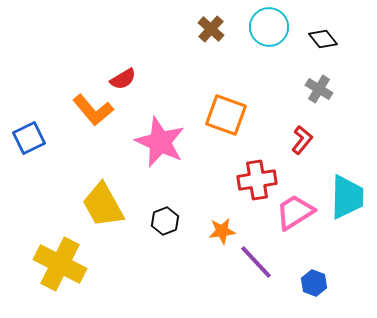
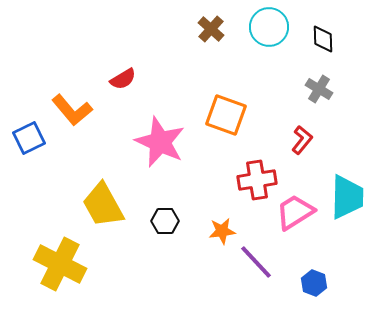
black diamond: rotated 36 degrees clockwise
orange L-shape: moved 21 px left
black hexagon: rotated 20 degrees clockwise
